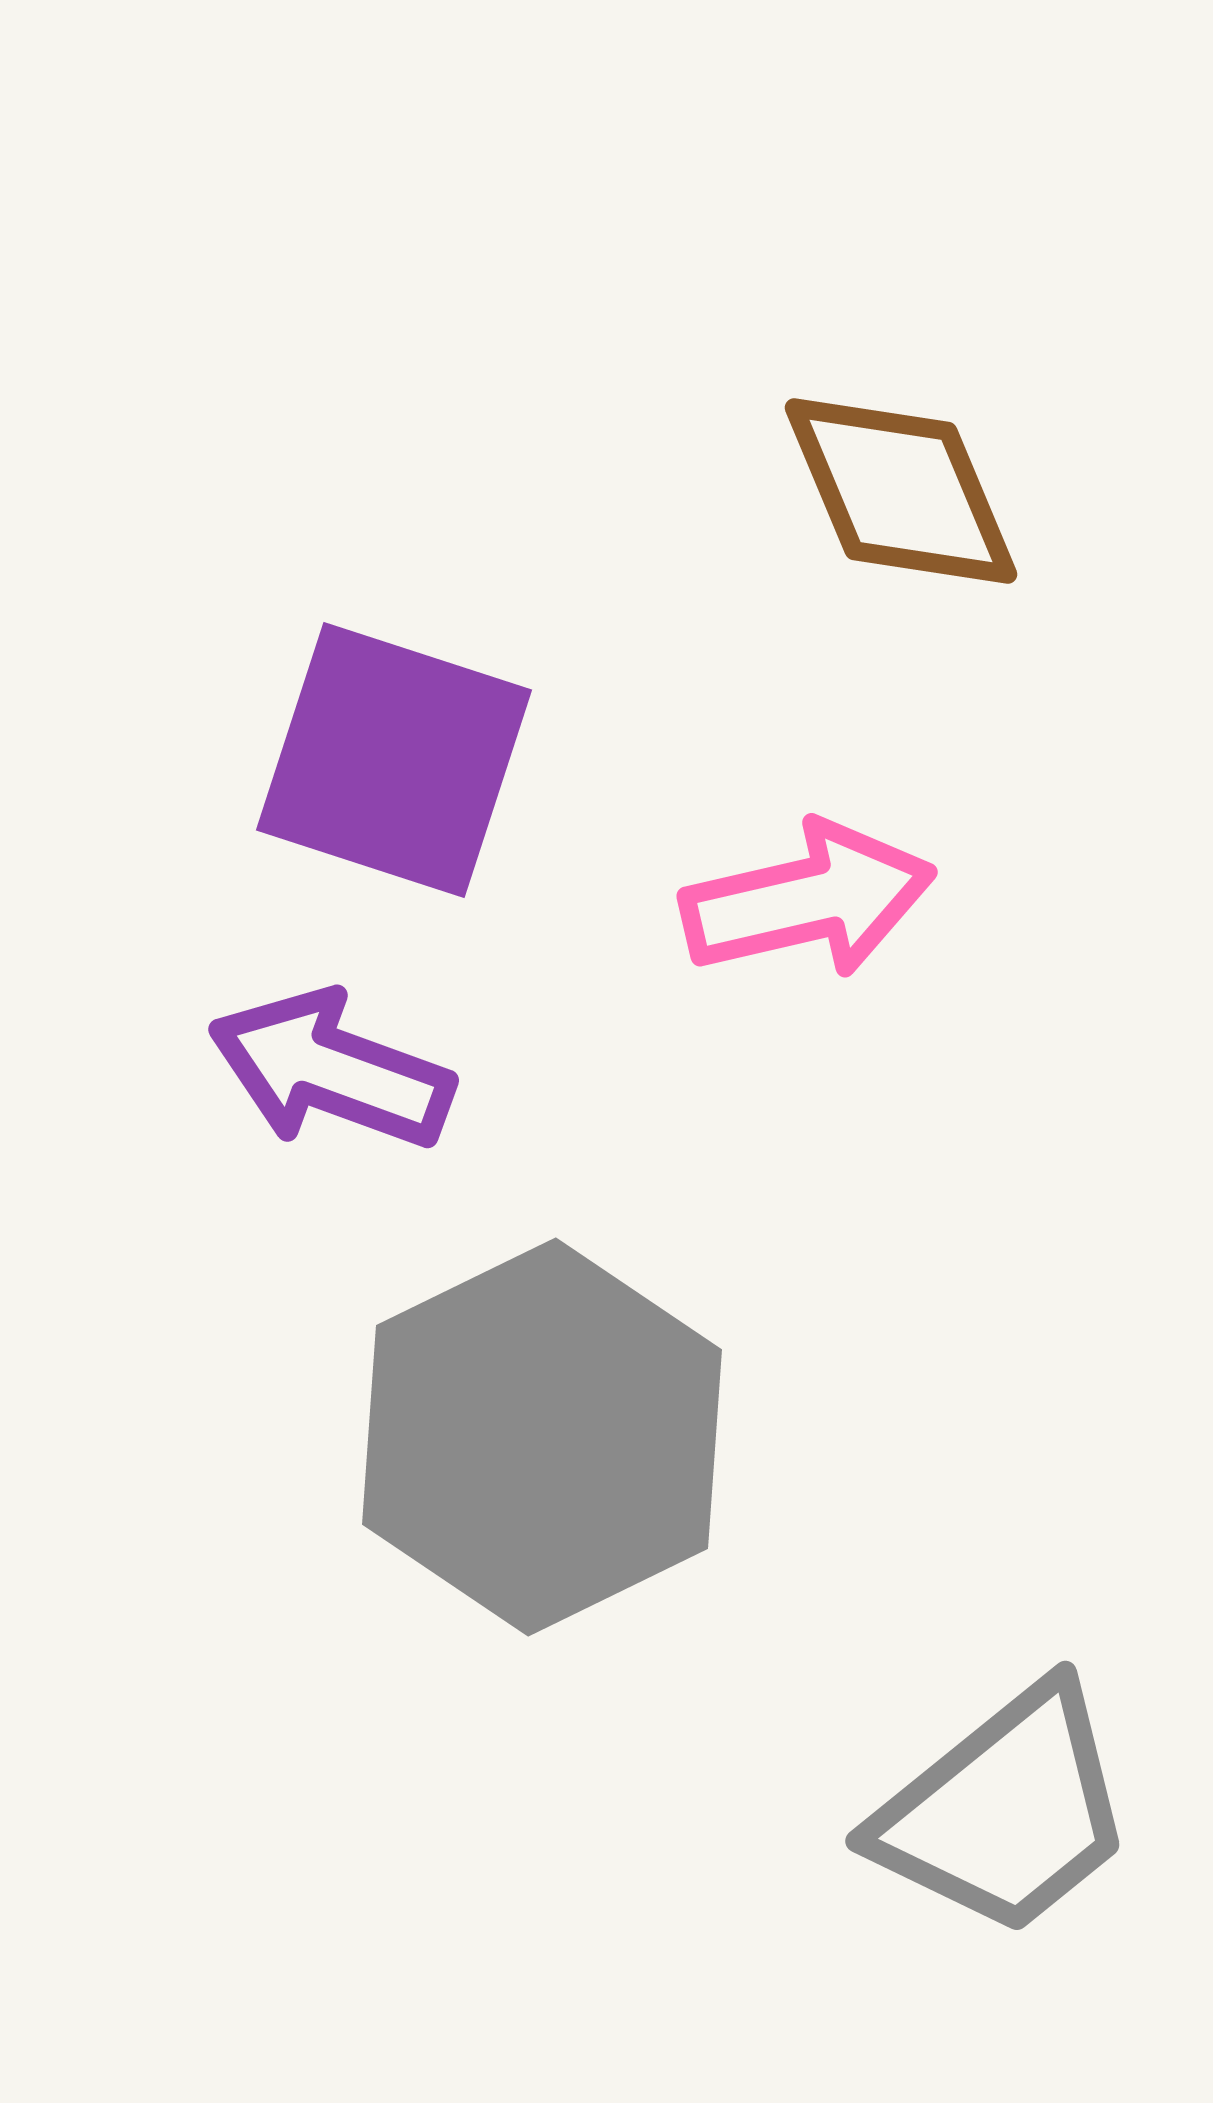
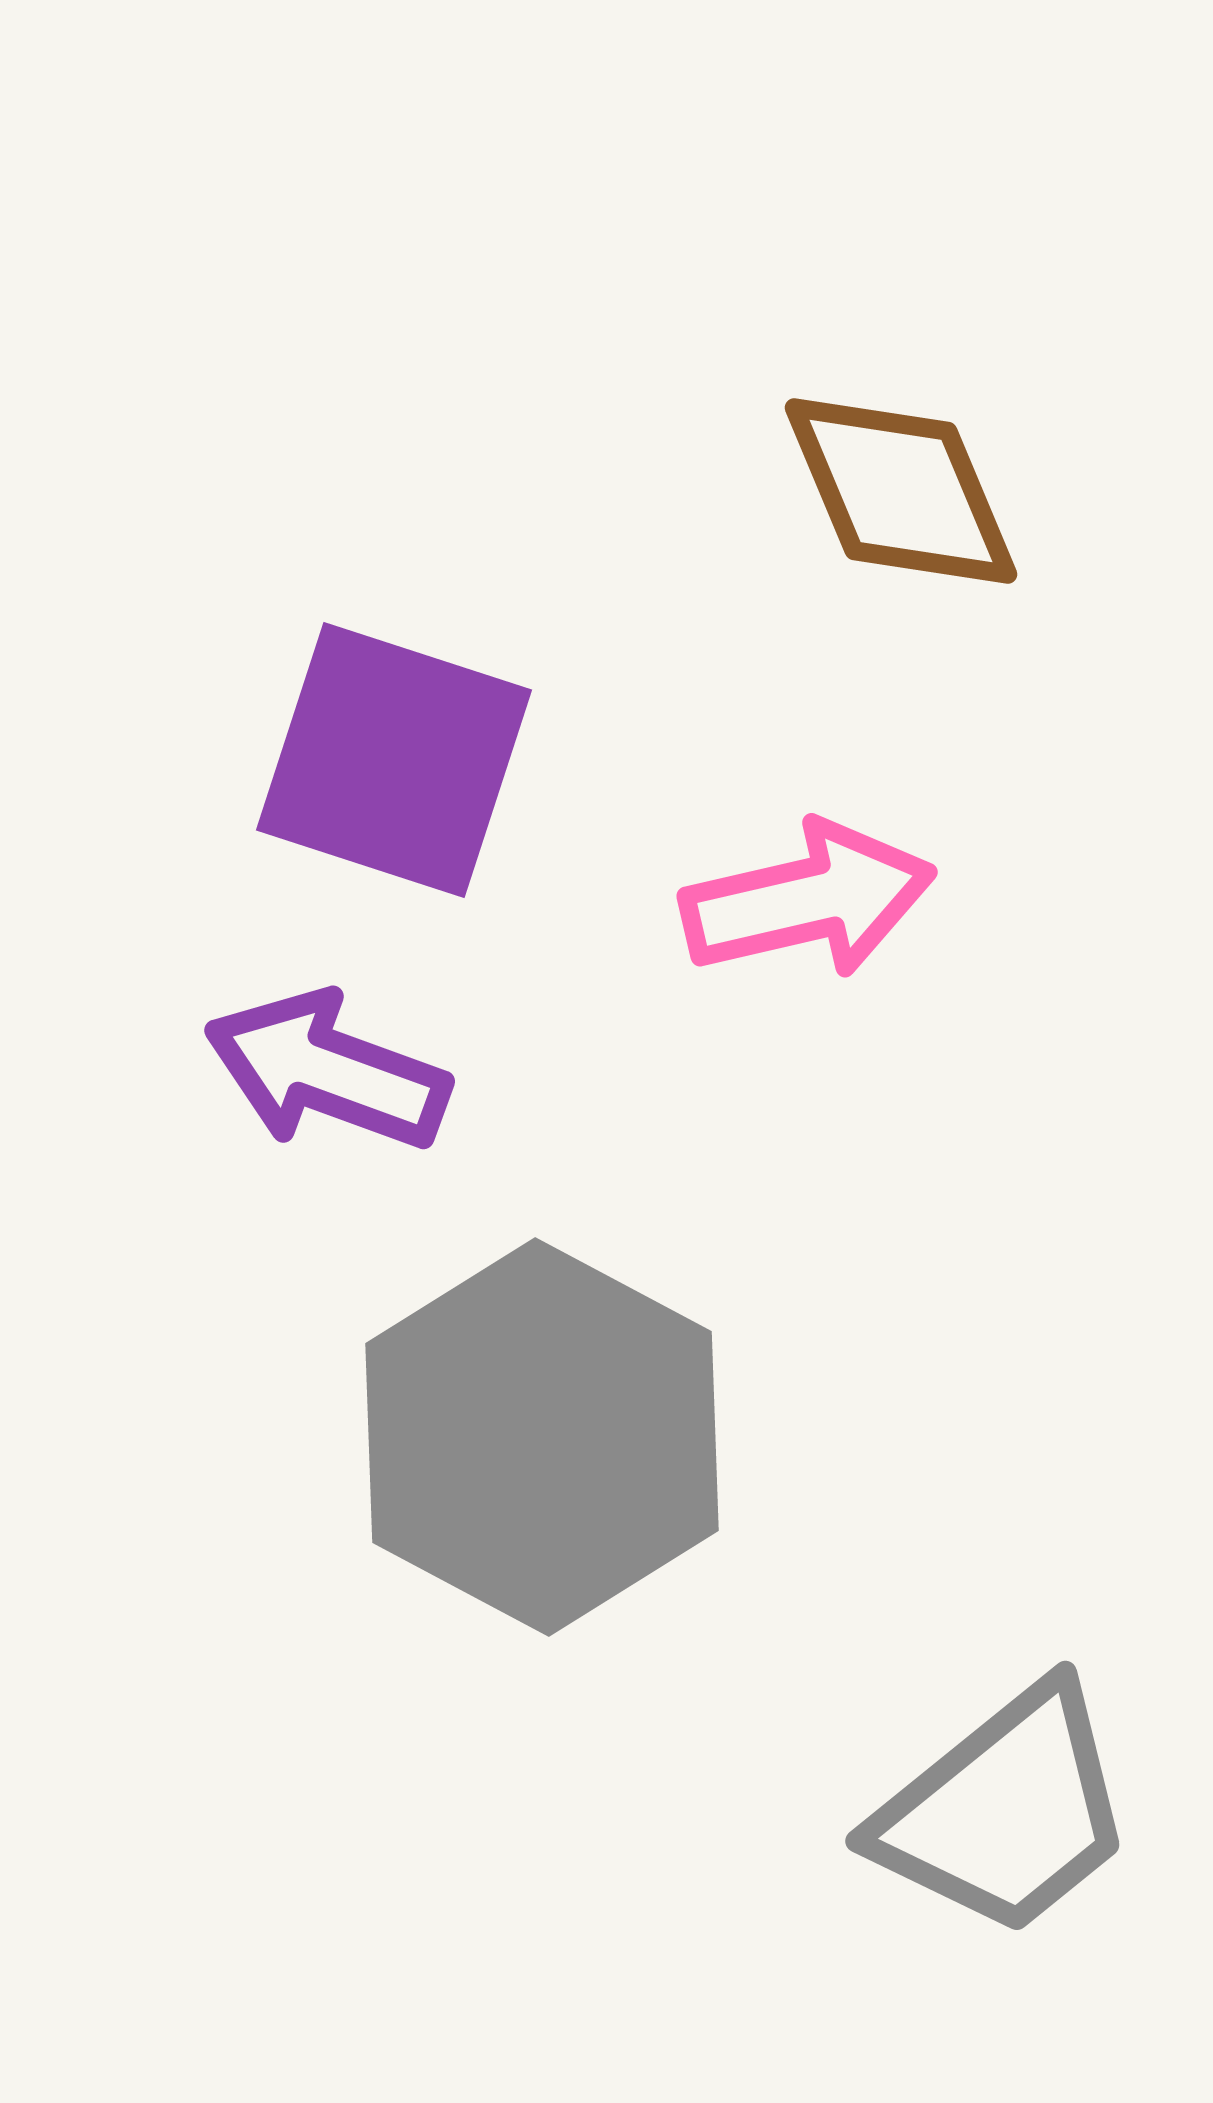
purple arrow: moved 4 px left, 1 px down
gray hexagon: rotated 6 degrees counterclockwise
